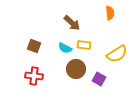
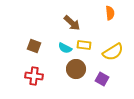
yellow semicircle: moved 4 px left, 2 px up
purple square: moved 3 px right
